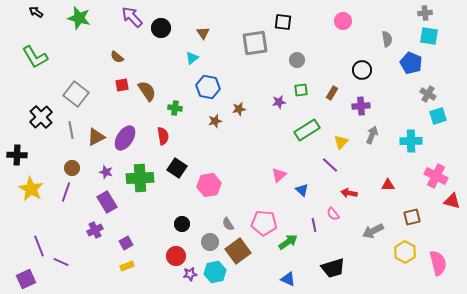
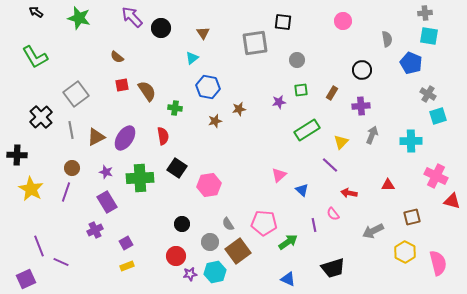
gray square at (76, 94): rotated 15 degrees clockwise
